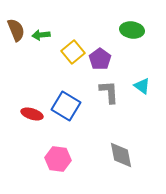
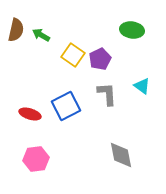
brown semicircle: rotated 35 degrees clockwise
green arrow: rotated 36 degrees clockwise
yellow square: moved 3 px down; rotated 15 degrees counterclockwise
purple pentagon: rotated 10 degrees clockwise
gray L-shape: moved 2 px left, 2 px down
blue square: rotated 32 degrees clockwise
red ellipse: moved 2 px left
pink hexagon: moved 22 px left; rotated 15 degrees counterclockwise
